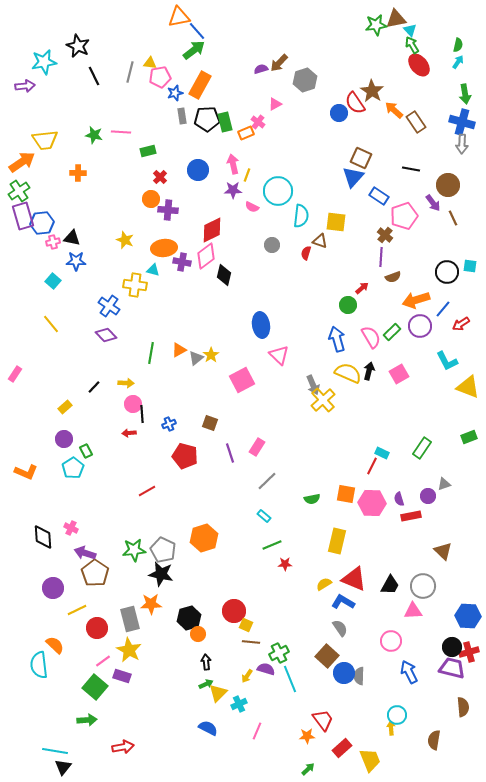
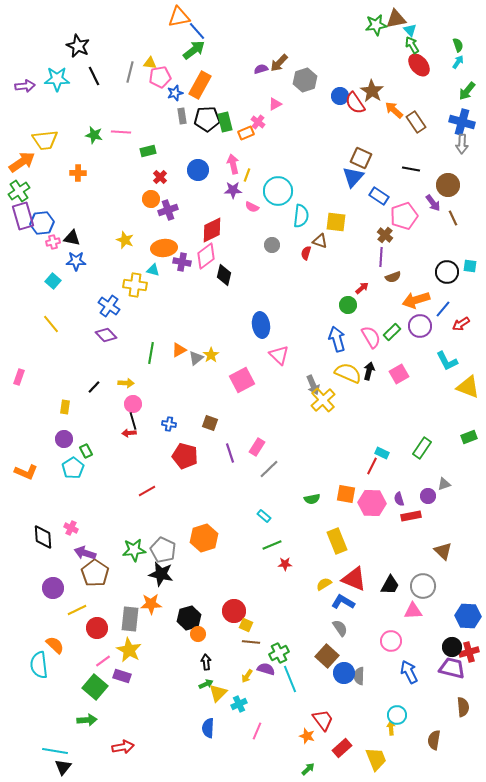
green semicircle at (458, 45): rotated 32 degrees counterclockwise
cyan star at (44, 62): moved 13 px right, 17 px down; rotated 10 degrees clockwise
green arrow at (465, 94): moved 2 px right, 3 px up; rotated 48 degrees clockwise
blue circle at (339, 113): moved 1 px right, 17 px up
purple cross at (168, 210): rotated 24 degrees counterclockwise
pink rectangle at (15, 374): moved 4 px right, 3 px down; rotated 14 degrees counterclockwise
yellow rectangle at (65, 407): rotated 40 degrees counterclockwise
black line at (142, 414): moved 9 px left, 7 px down; rotated 12 degrees counterclockwise
blue cross at (169, 424): rotated 32 degrees clockwise
gray line at (267, 481): moved 2 px right, 12 px up
yellow rectangle at (337, 541): rotated 35 degrees counterclockwise
gray rectangle at (130, 619): rotated 20 degrees clockwise
blue semicircle at (208, 728): rotated 114 degrees counterclockwise
orange star at (307, 736): rotated 21 degrees clockwise
yellow trapezoid at (370, 760): moved 6 px right, 1 px up
